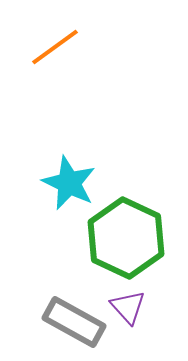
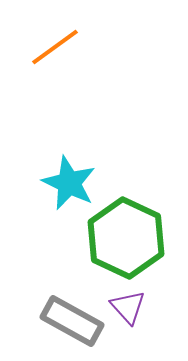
gray rectangle: moved 2 px left, 1 px up
